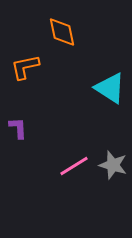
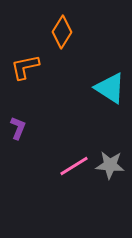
orange diamond: rotated 44 degrees clockwise
purple L-shape: rotated 25 degrees clockwise
gray star: moved 3 px left; rotated 12 degrees counterclockwise
